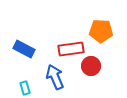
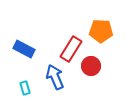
red rectangle: rotated 50 degrees counterclockwise
